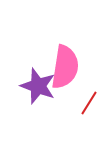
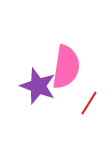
pink semicircle: moved 1 px right
